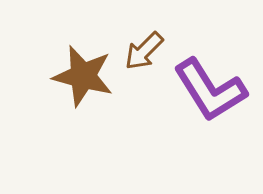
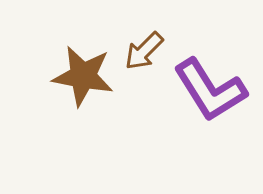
brown star: rotated 4 degrees counterclockwise
